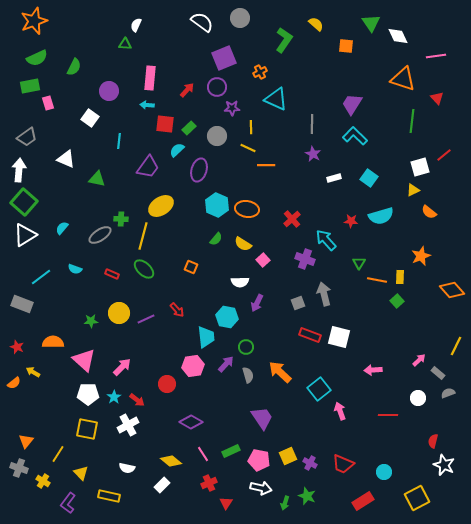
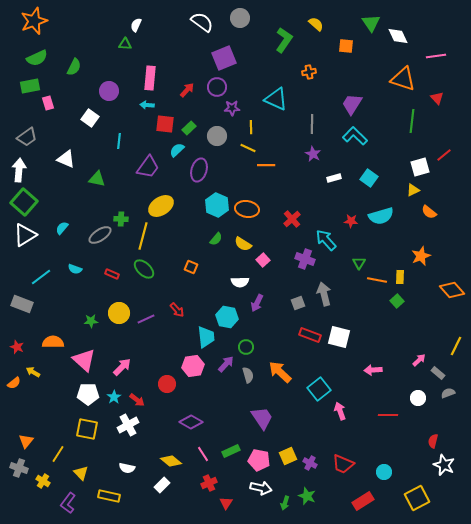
orange cross at (260, 72): moved 49 px right; rotated 16 degrees clockwise
